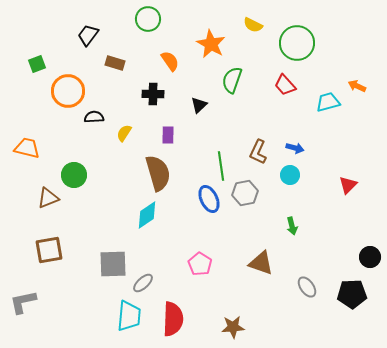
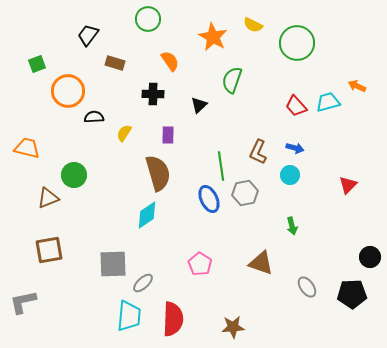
orange star at (211, 44): moved 2 px right, 7 px up
red trapezoid at (285, 85): moved 11 px right, 21 px down
